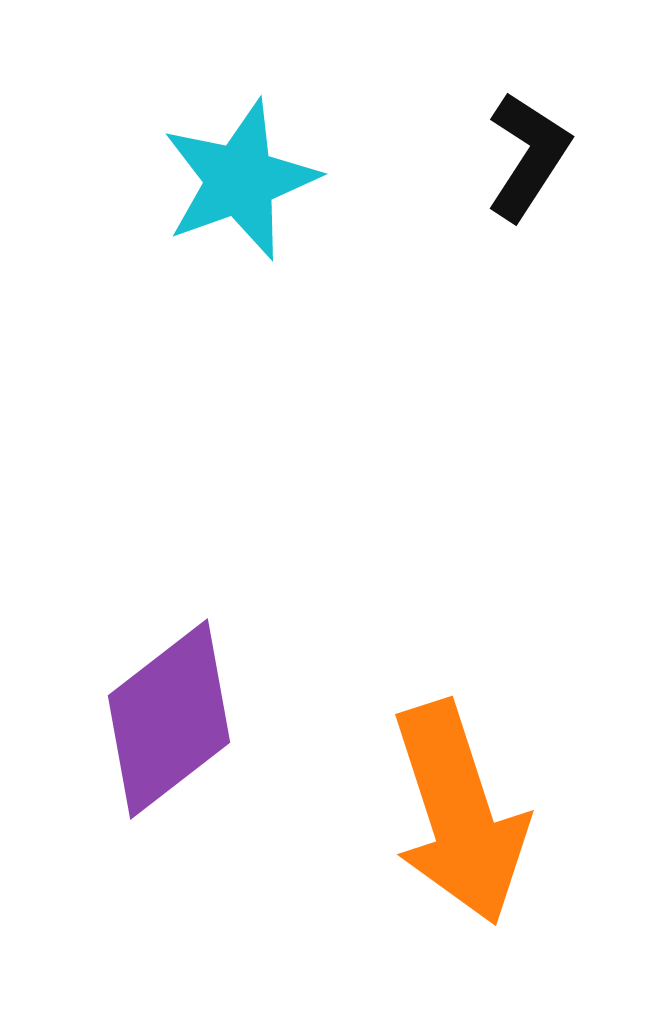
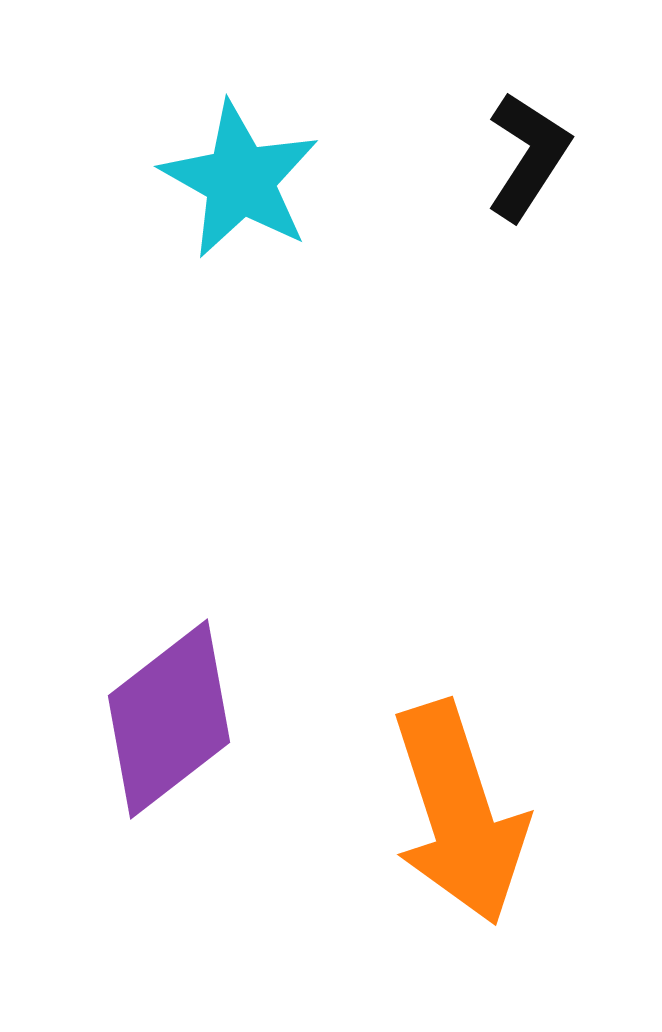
cyan star: rotated 23 degrees counterclockwise
